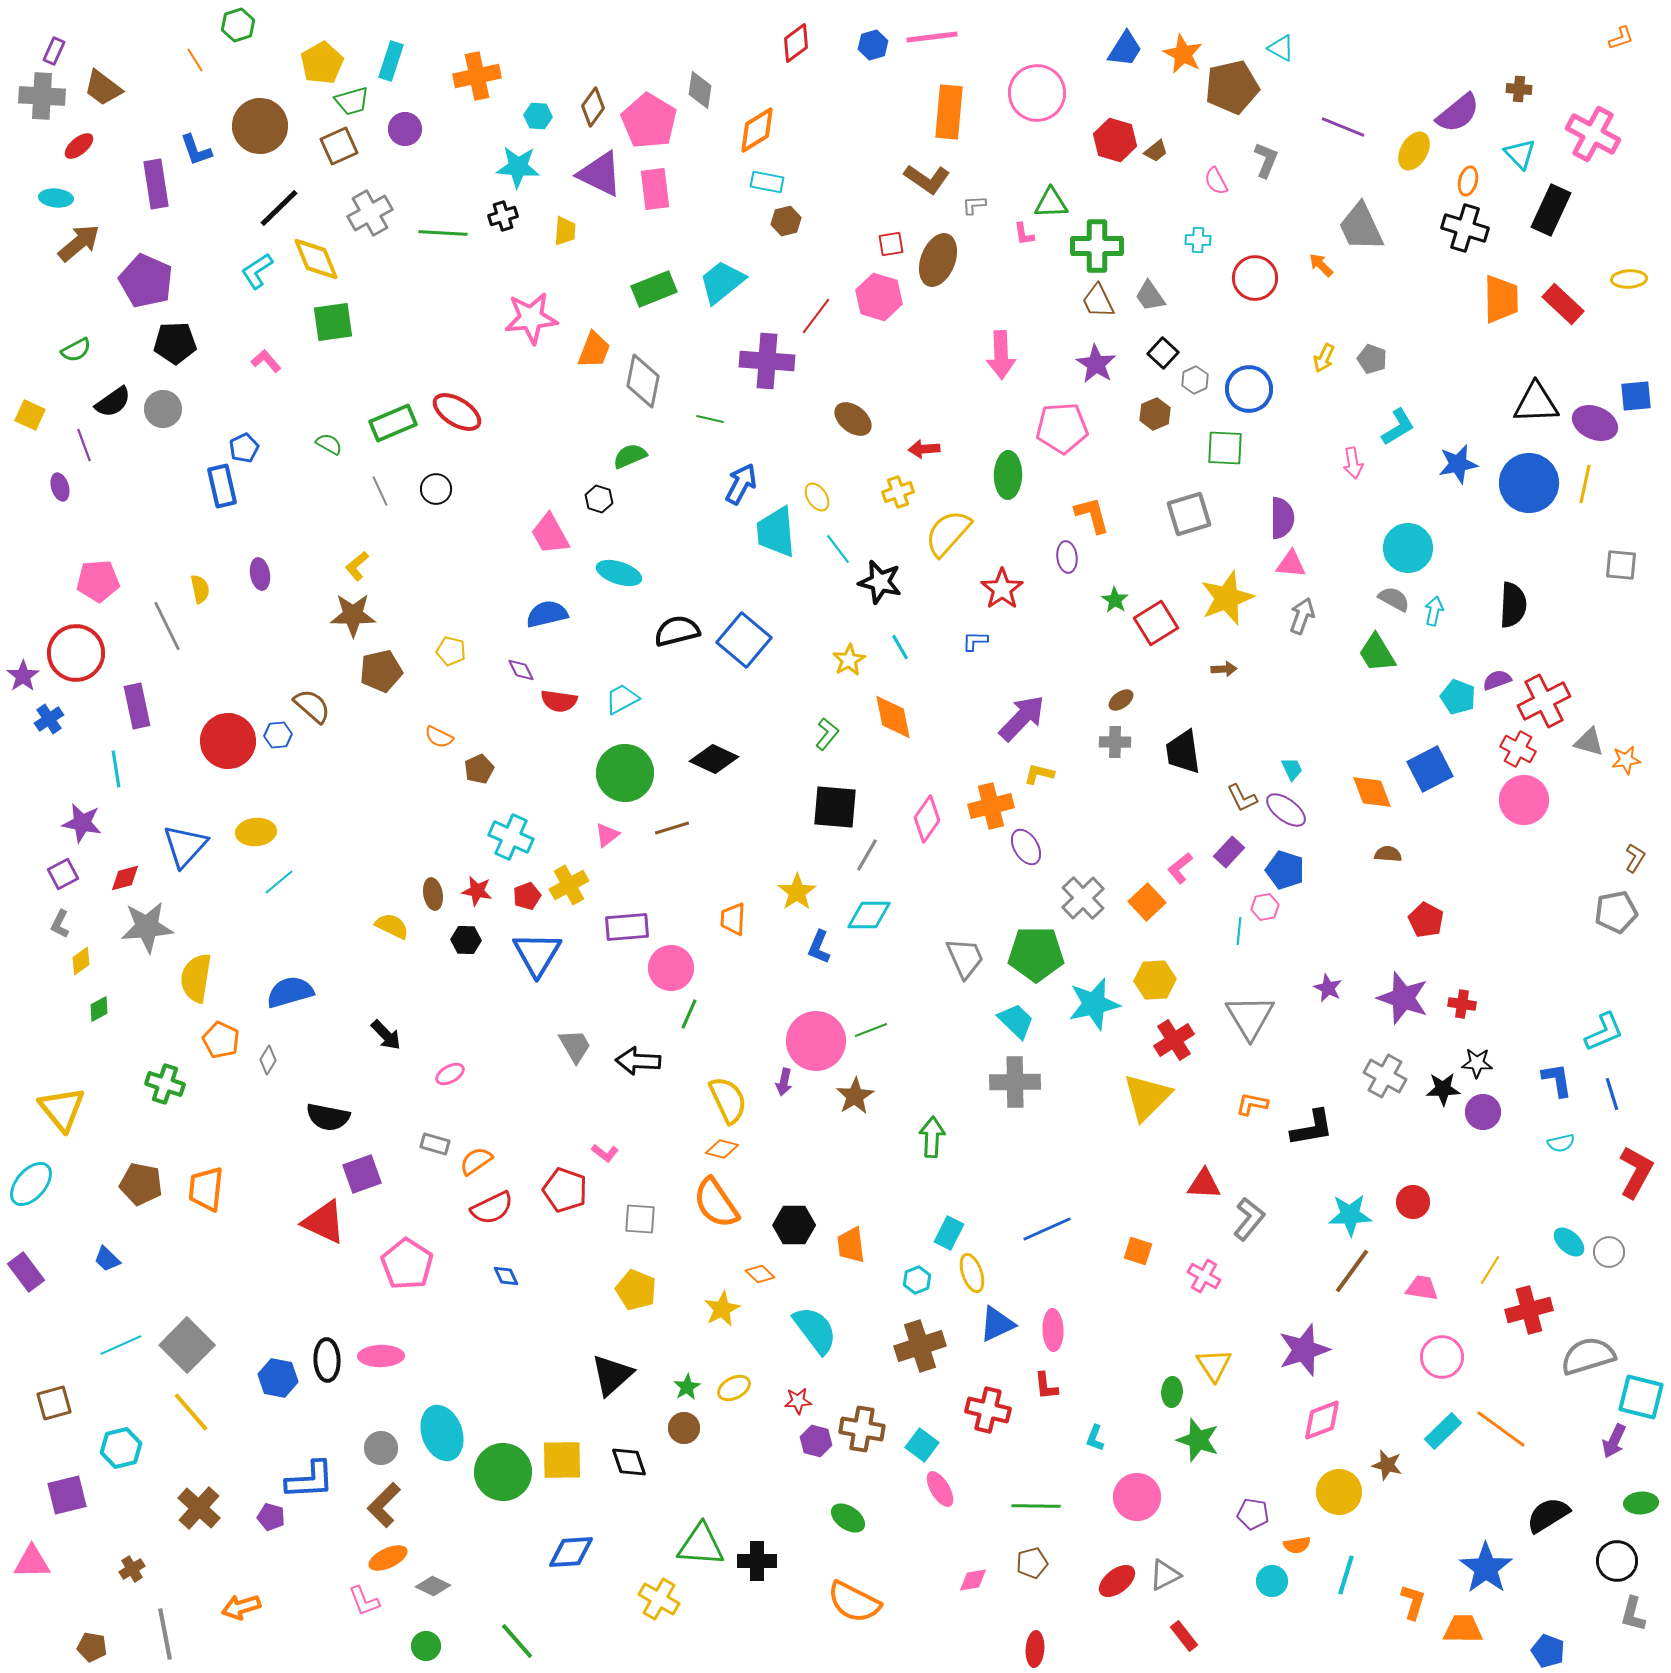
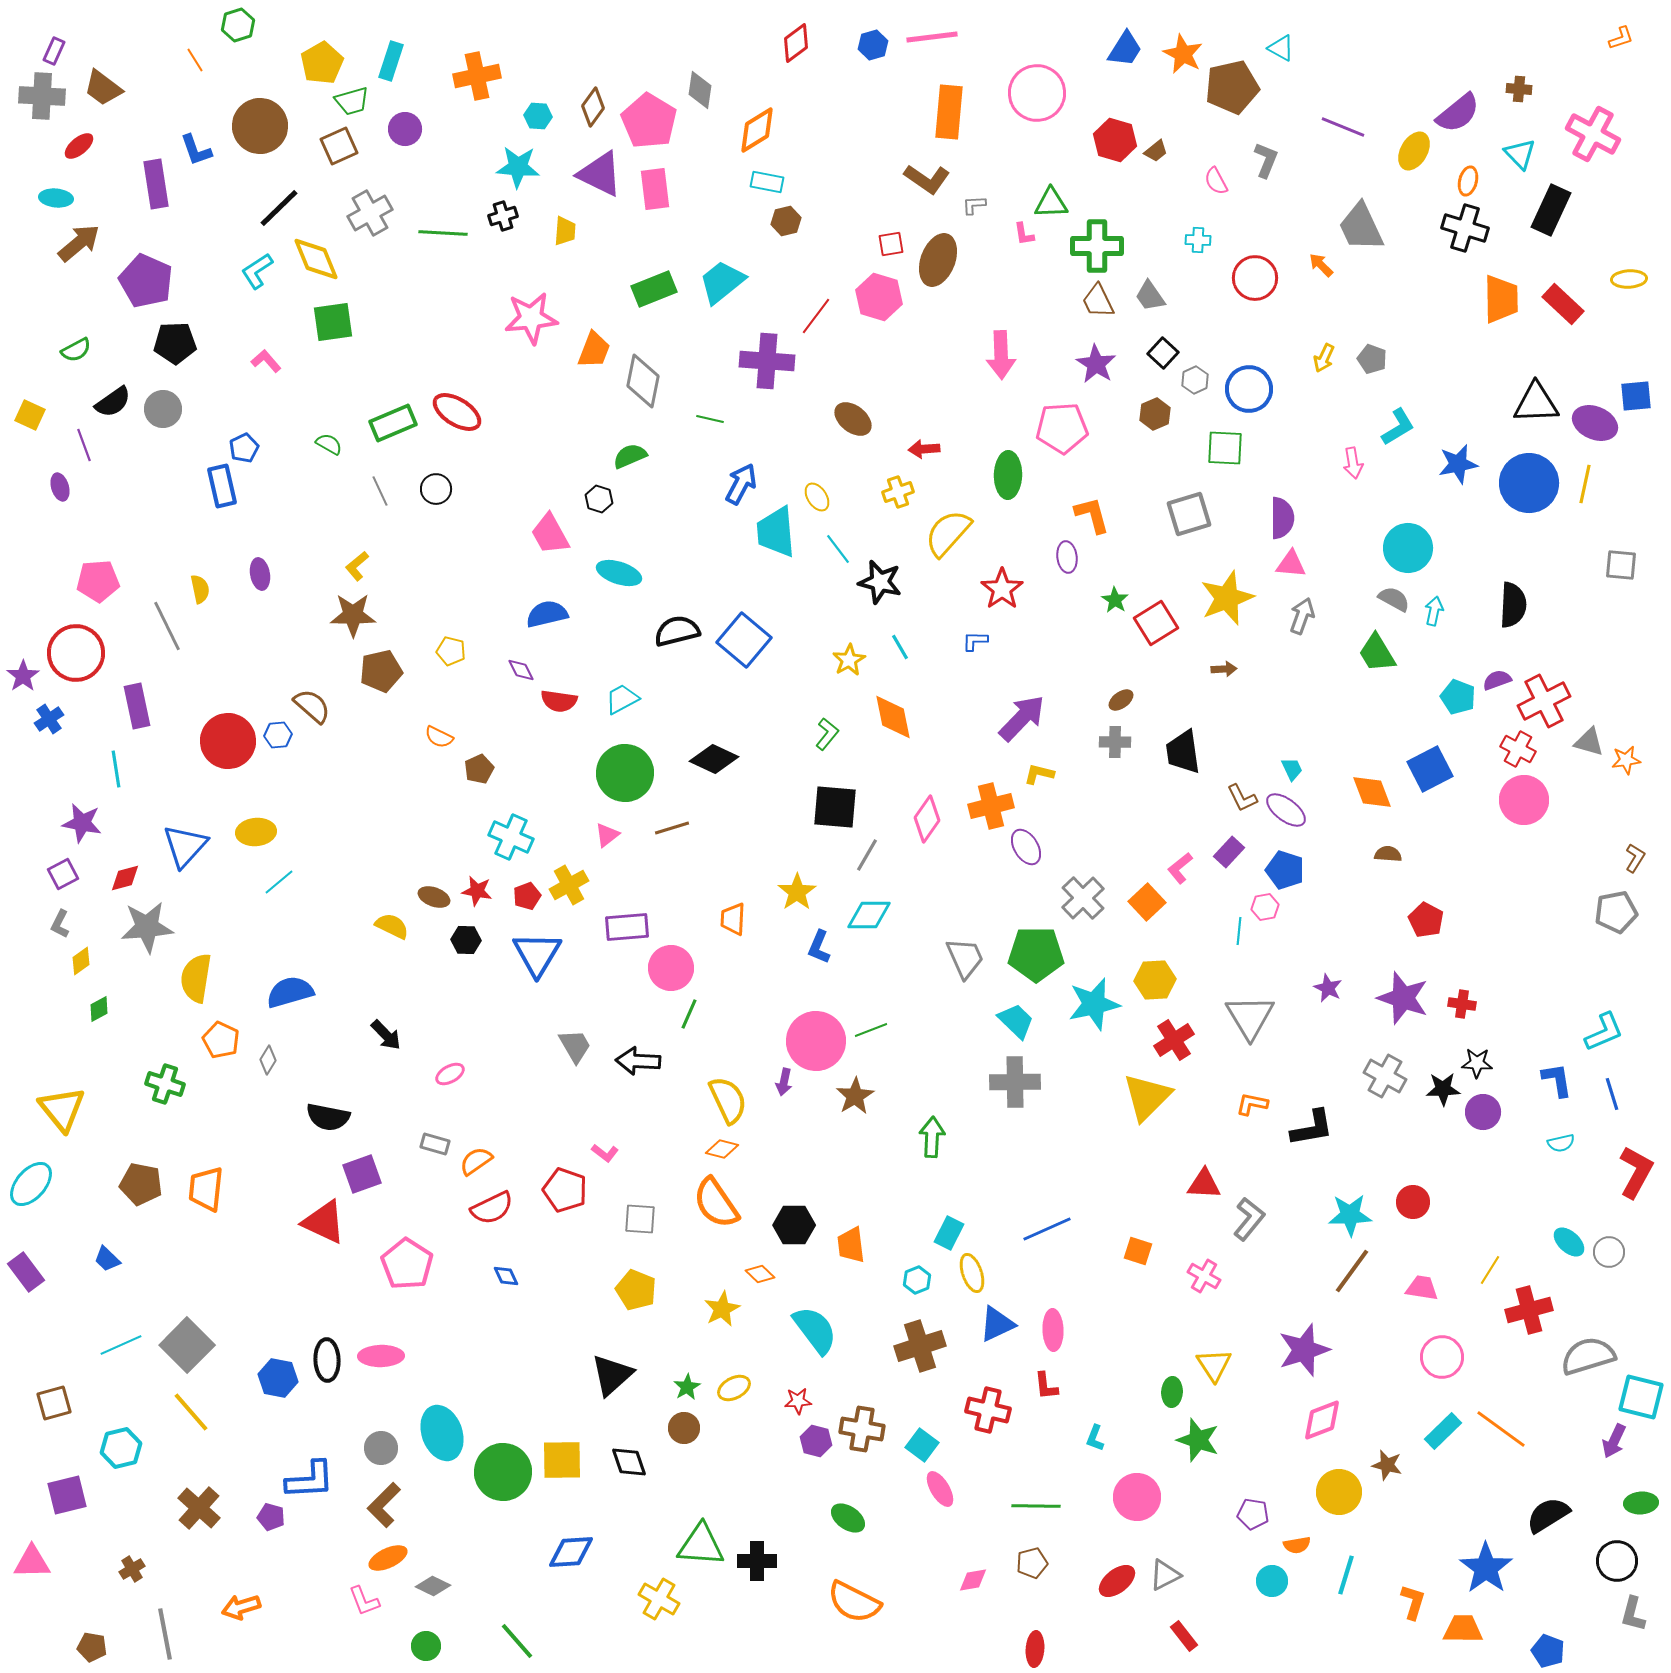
brown ellipse at (433, 894): moved 1 px right, 3 px down; rotated 60 degrees counterclockwise
